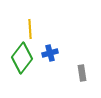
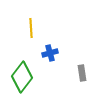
yellow line: moved 1 px right, 1 px up
green diamond: moved 19 px down
